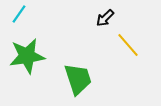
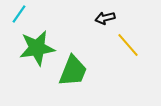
black arrow: rotated 30 degrees clockwise
green star: moved 10 px right, 8 px up
green trapezoid: moved 5 px left, 8 px up; rotated 40 degrees clockwise
